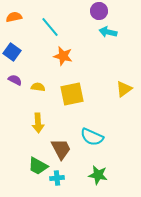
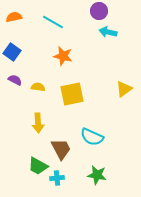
cyan line: moved 3 px right, 5 px up; rotated 20 degrees counterclockwise
green star: moved 1 px left
